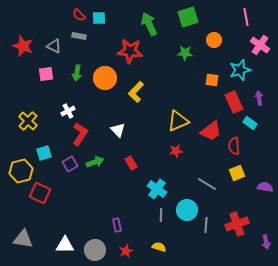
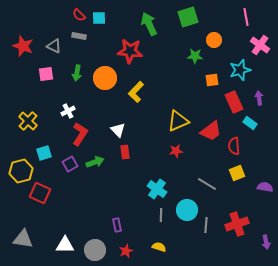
green star at (185, 53): moved 10 px right, 3 px down
orange square at (212, 80): rotated 16 degrees counterclockwise
red rectangle at (131, 163): moved 6 px left, 11 px up; rotated 24 degrees clockwise
